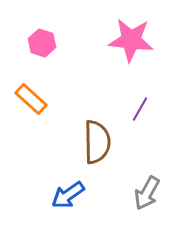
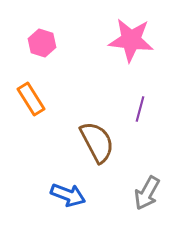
orange rectangle: rotated 16 degrees clockwise
purple line: rotated 15 degrees counterclockwise
brown semicircle: rotated 27 degrees counterclockwise
blue arrow: rotated 124 degrees counterclockwise
